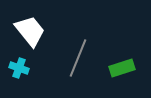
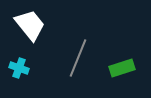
white trapezoid: moved 6 px up
